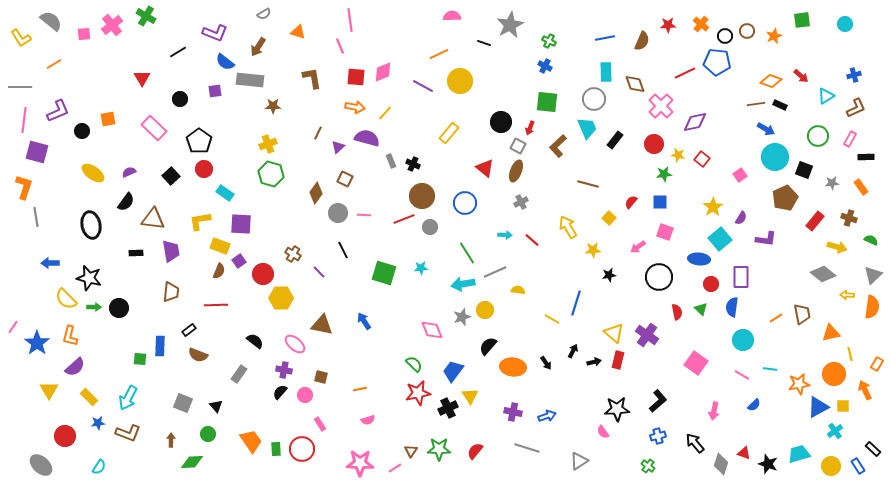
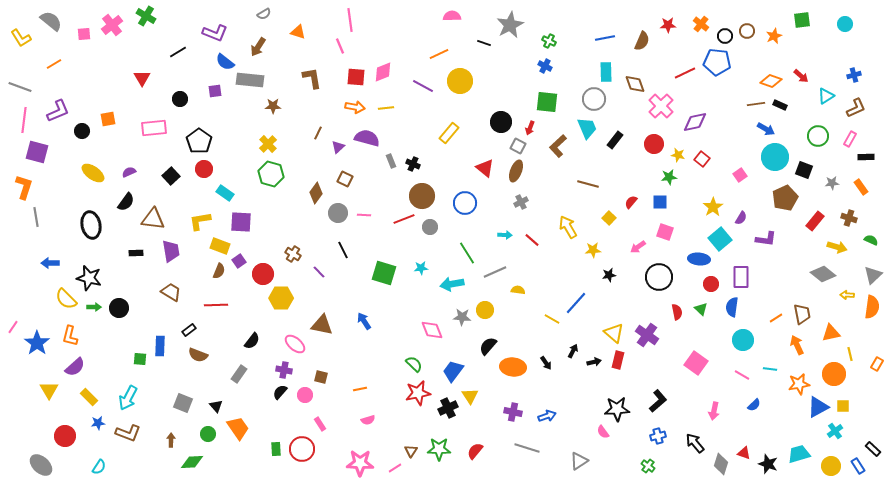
gray line at (20, 87): rotated 20 degrees clockwise
yellow line at (385, 113): moved 1 px right, 5 px up; rotated 42 degrees clockwise
pink rectangle at (154, 128): rotated 50 degrees counterclockwise
yellow cross at (268, 144): rotated 24 degrees counterclockwise
green star at (664, 174): moved 5 px right, 3 px down
purple square at (241, 224): moved 2 px up
cyan arrow at (463, 284): moved 11 px left
brown trapezoid at (171, 292): rotated 65 degrees counterclockwise
blue line at (576, 303): rotated 25 degrees clockwise
gray star at (462, 317): rotated 24 degrees clockwise
black semicircle at (255, 341): moved 3 px left; rotated 90 degrees clockwise
orange arrow at (865, 390): moved 68 px left, 45 px up
orange trapezoid at (251, 441): moved 13 px left, 13 px up
